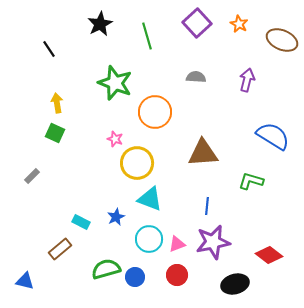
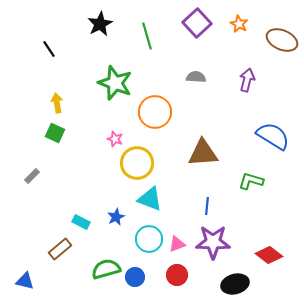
purple star: rotated 12 degrees clockwise
